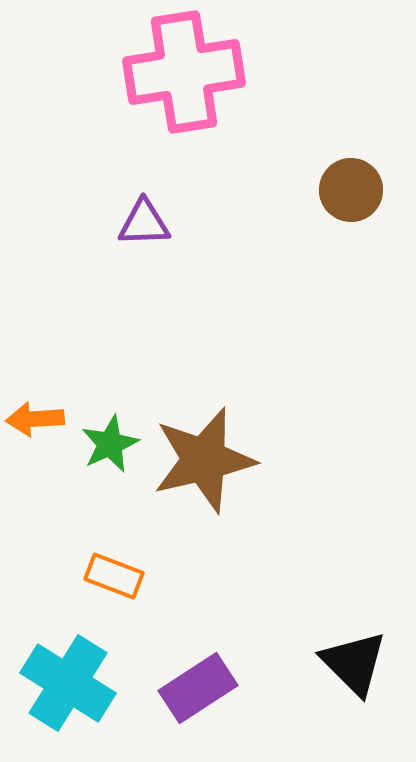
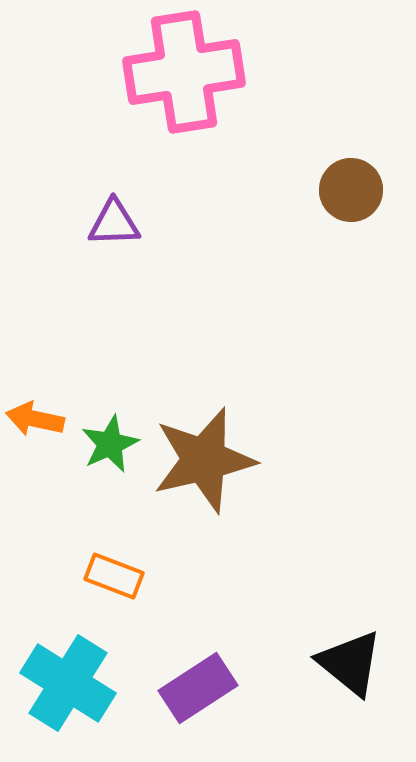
purple triangle: moved 30 px left
orange arrow: rotated 16 degrees clockwise
black triangle: moved 4 px left; rotated 6 degrees counterclockwise
